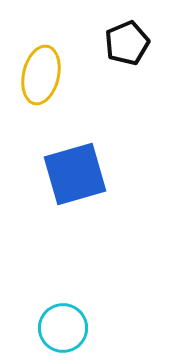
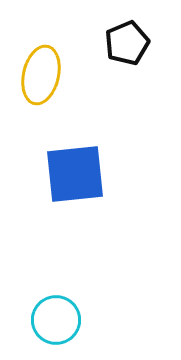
blue square: rotated 10 degrees clockwise
cyan circle: moved 7 px left, 8 px up
